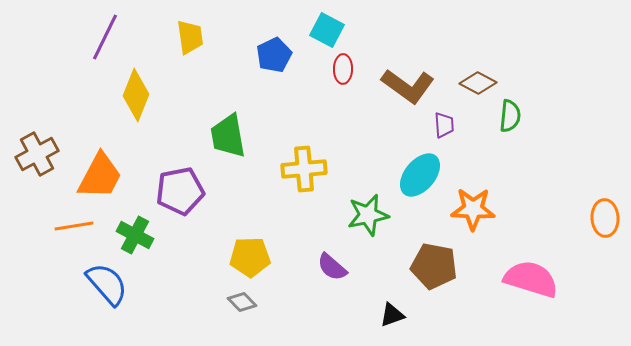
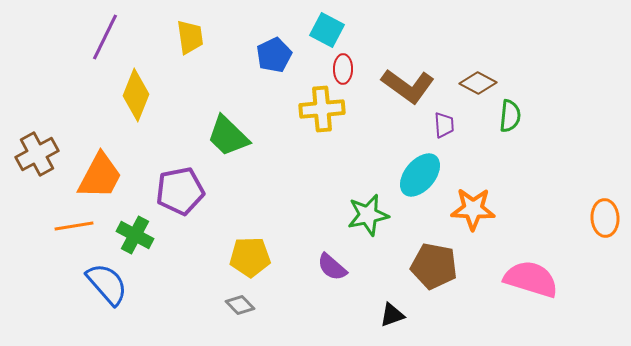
green trapezoid: rotated 36 degrees counterclockwise
yellow cross: moved 18 px right, 60 px up
gray diamond: moved 2 px left, 3 px down
